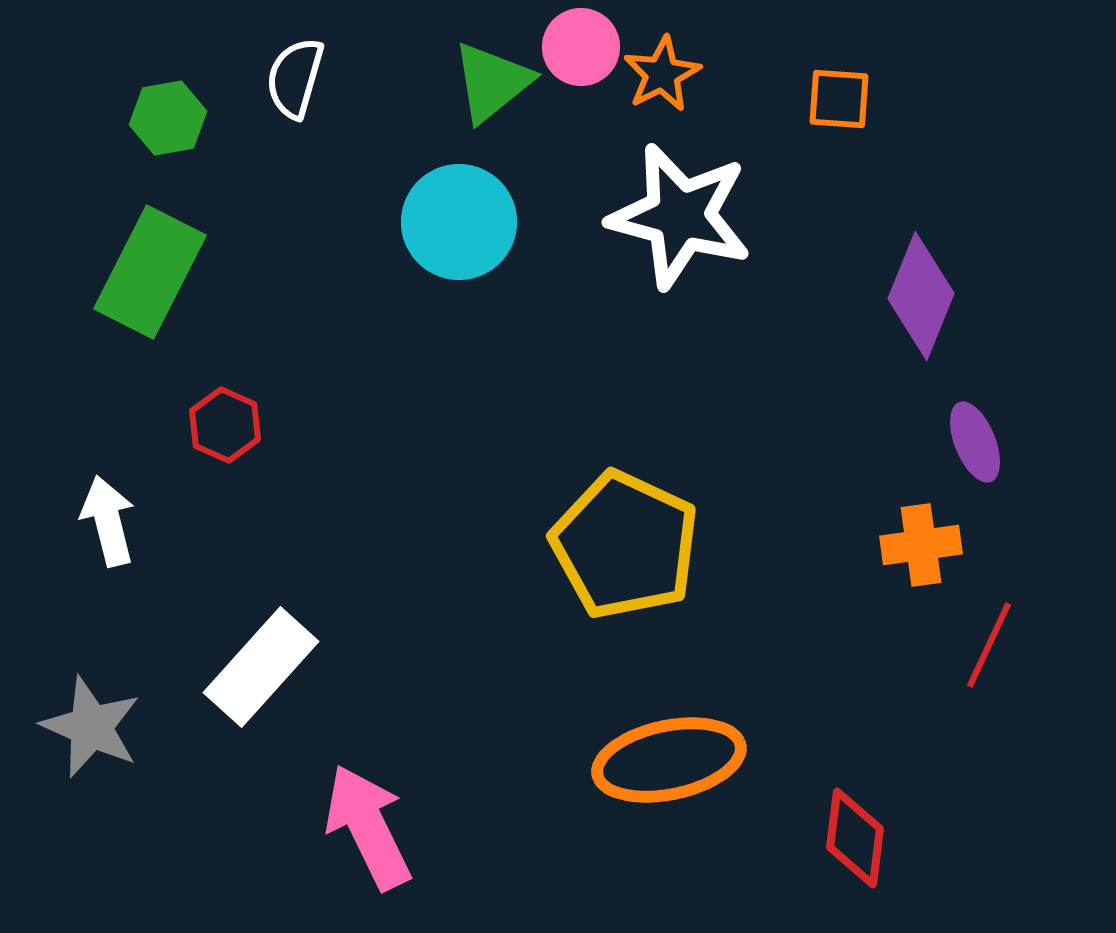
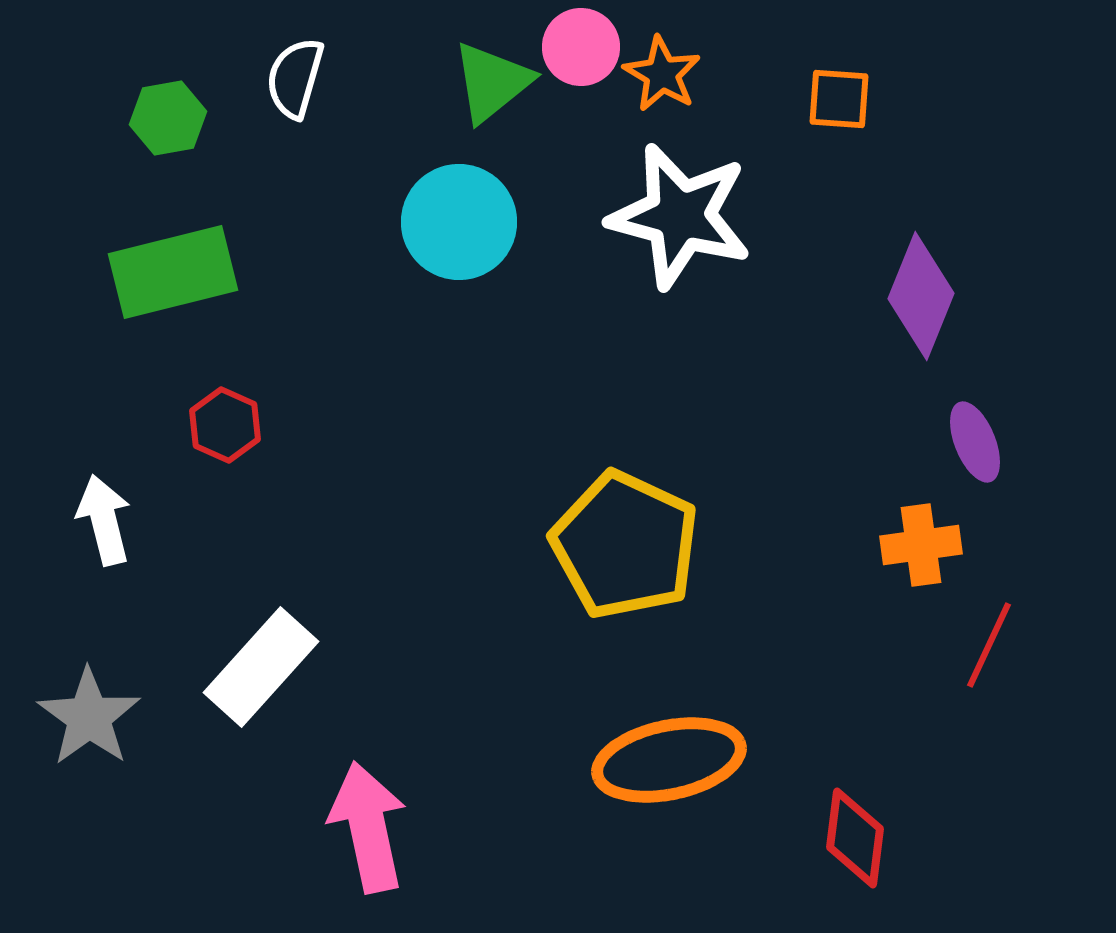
orange star: rotated 14 degrees counterclockwise
green rectangle: moved 23 px right; rotated 49 degrees clockwise
white arrow: moved 4 px left, 1 px up
gray star: moved 2 px left, 10 px up; rotated 12 degrees clockwise
pink arrow: rotated 14 degrees clockwise
